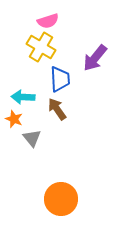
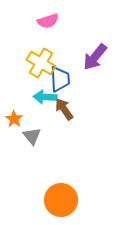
yellow cross: moved 16 px down
purple arrow: moved 1 px up
cyan arrow: moved 22 px right
brown arrow: moved 7 px right
orange star: rotated 12 degrees clockwise
gray triangle: moved 2 px up
orange circle: moved 1 px down
